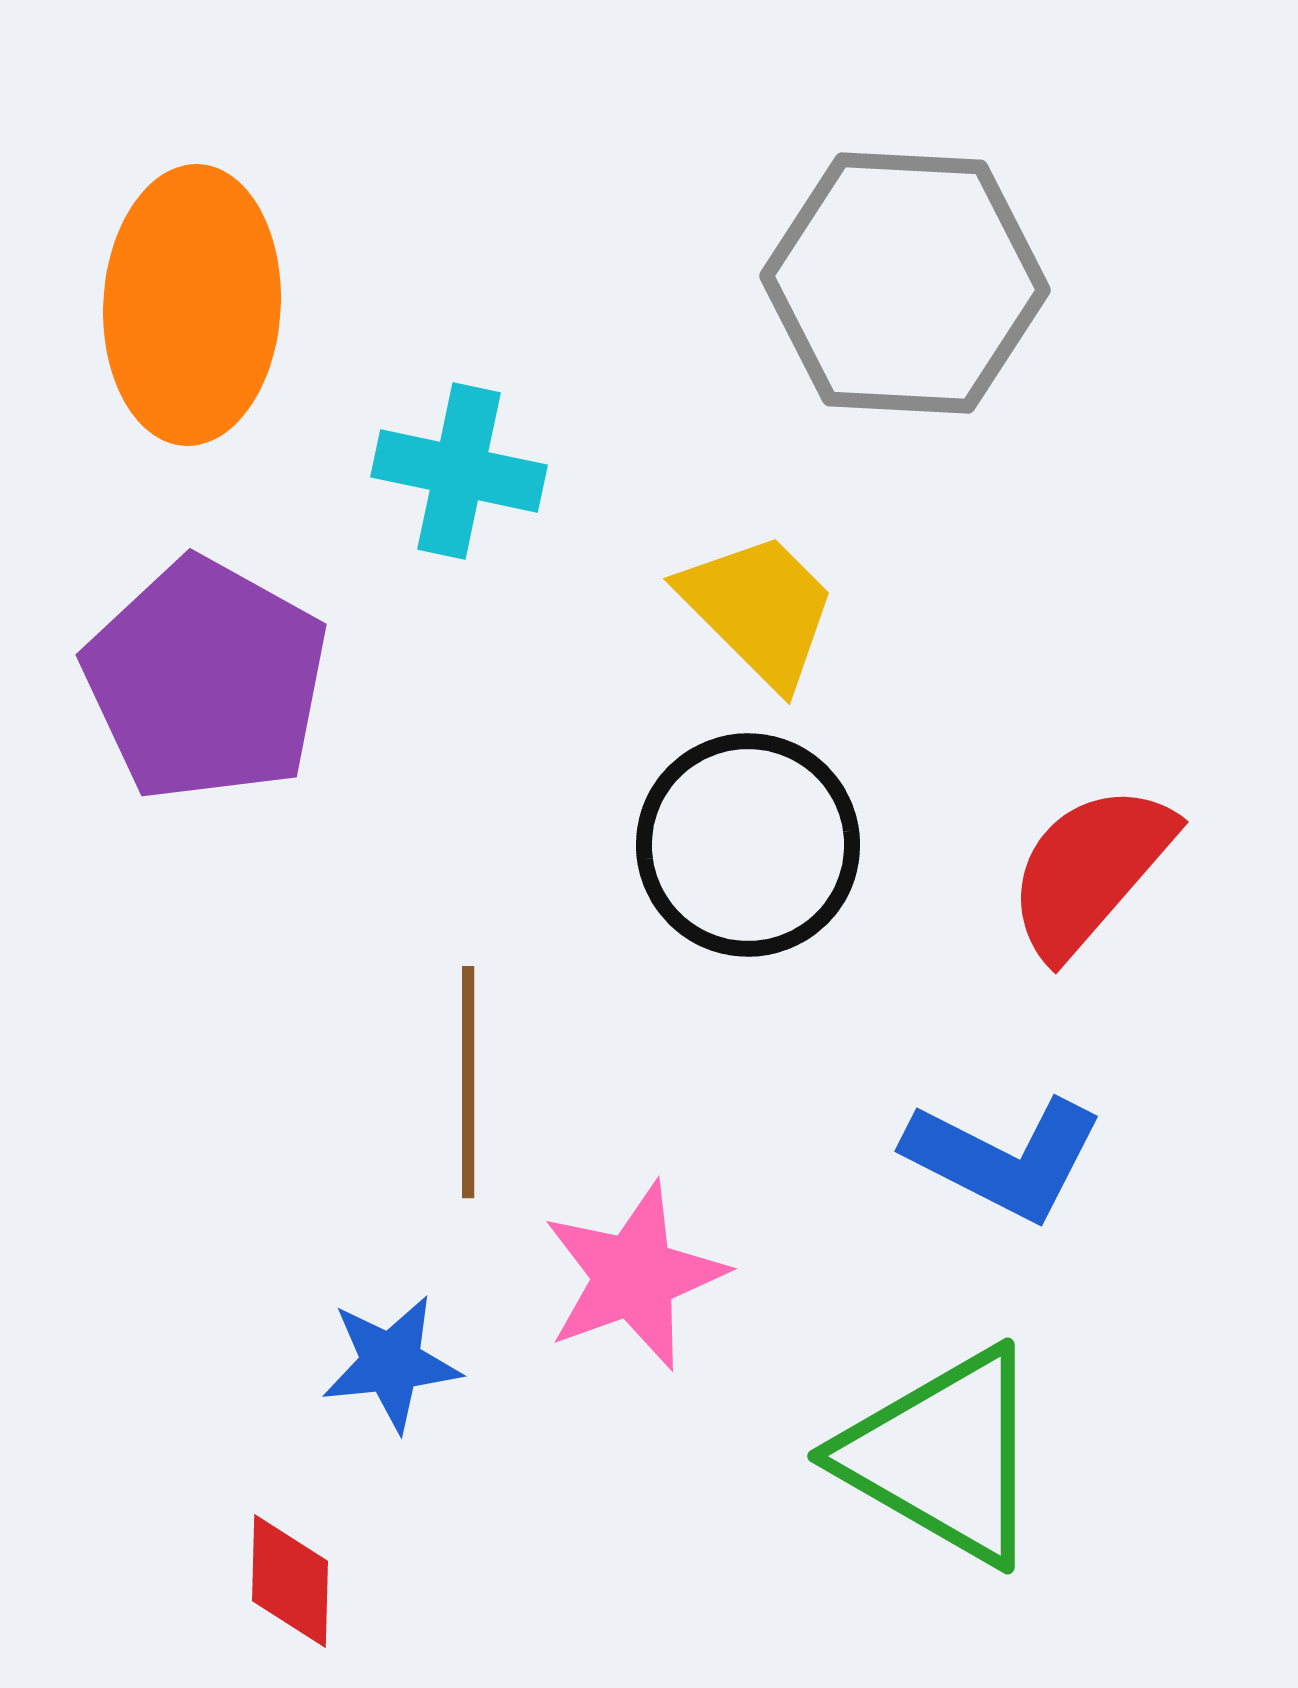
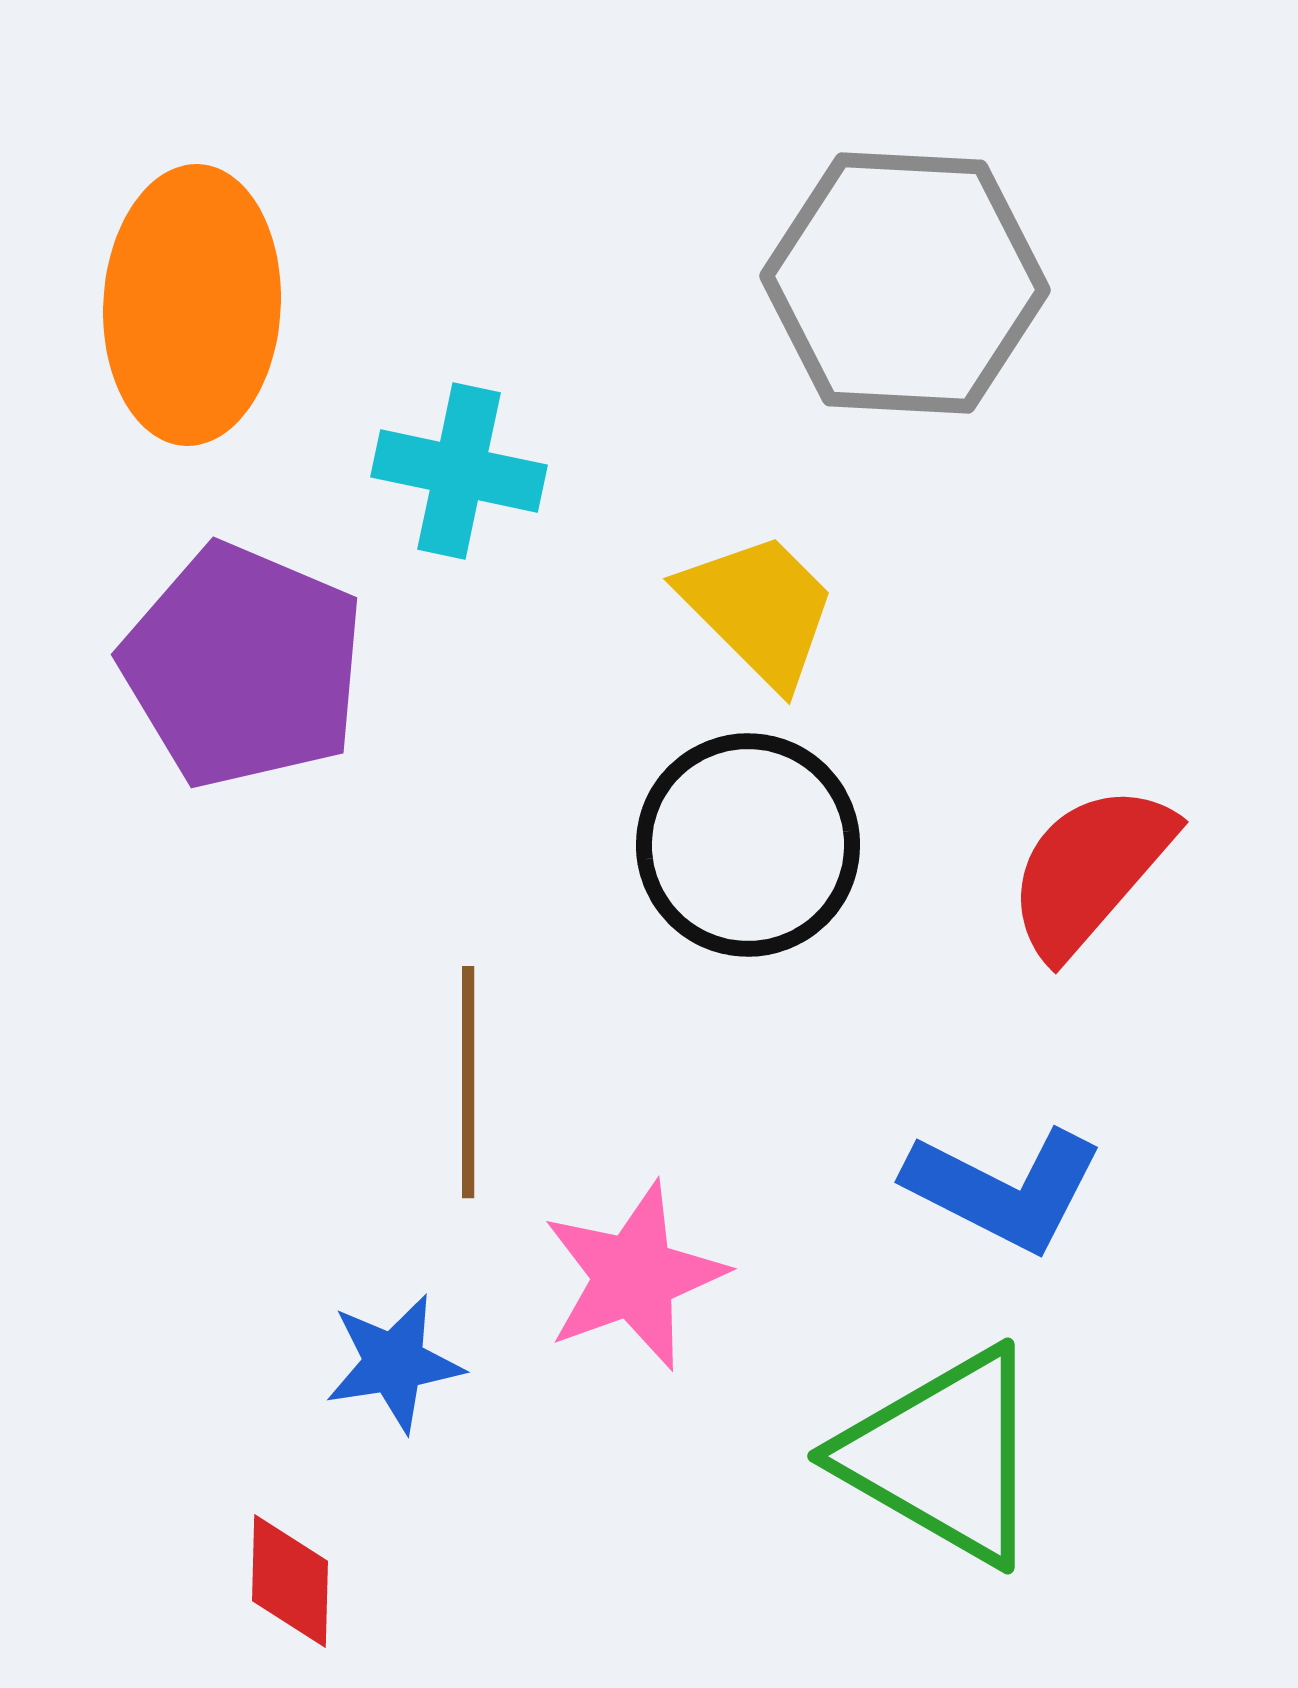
purple pentagon: moved 37 px right, 14 px up; rotated 6 degrees counterclockwise
blue L-shape: moved 31 px down
blue star: moved 3 px right; rotated 3 degrees counterclockwise
